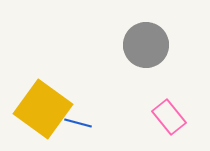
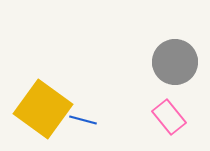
gray circle: moved 29 px right, 17 px down
blue line: moved 5 px right, 3 px up
